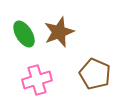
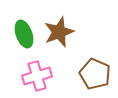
green ellipse: rotated 12 degrees clockwise
pink cross: moved 4 px up
